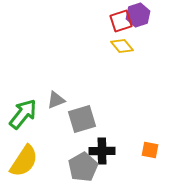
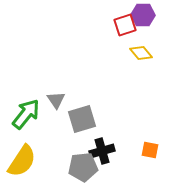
purple hexagon: moved 5 px right; rotated 20 degrees clockwise
red square: moved 4 px right, 4 px down
yellow diamond: moved 19 px right, 7 px down
gray triangle: rotated 42 degrees counterclockwise
green arrow: moved 3 px right
black cross: rotated 15 degrees counterclockwise
yellow semicircle: moved 2 px left
gray pentagon: rotated 24 degrees clockwise
